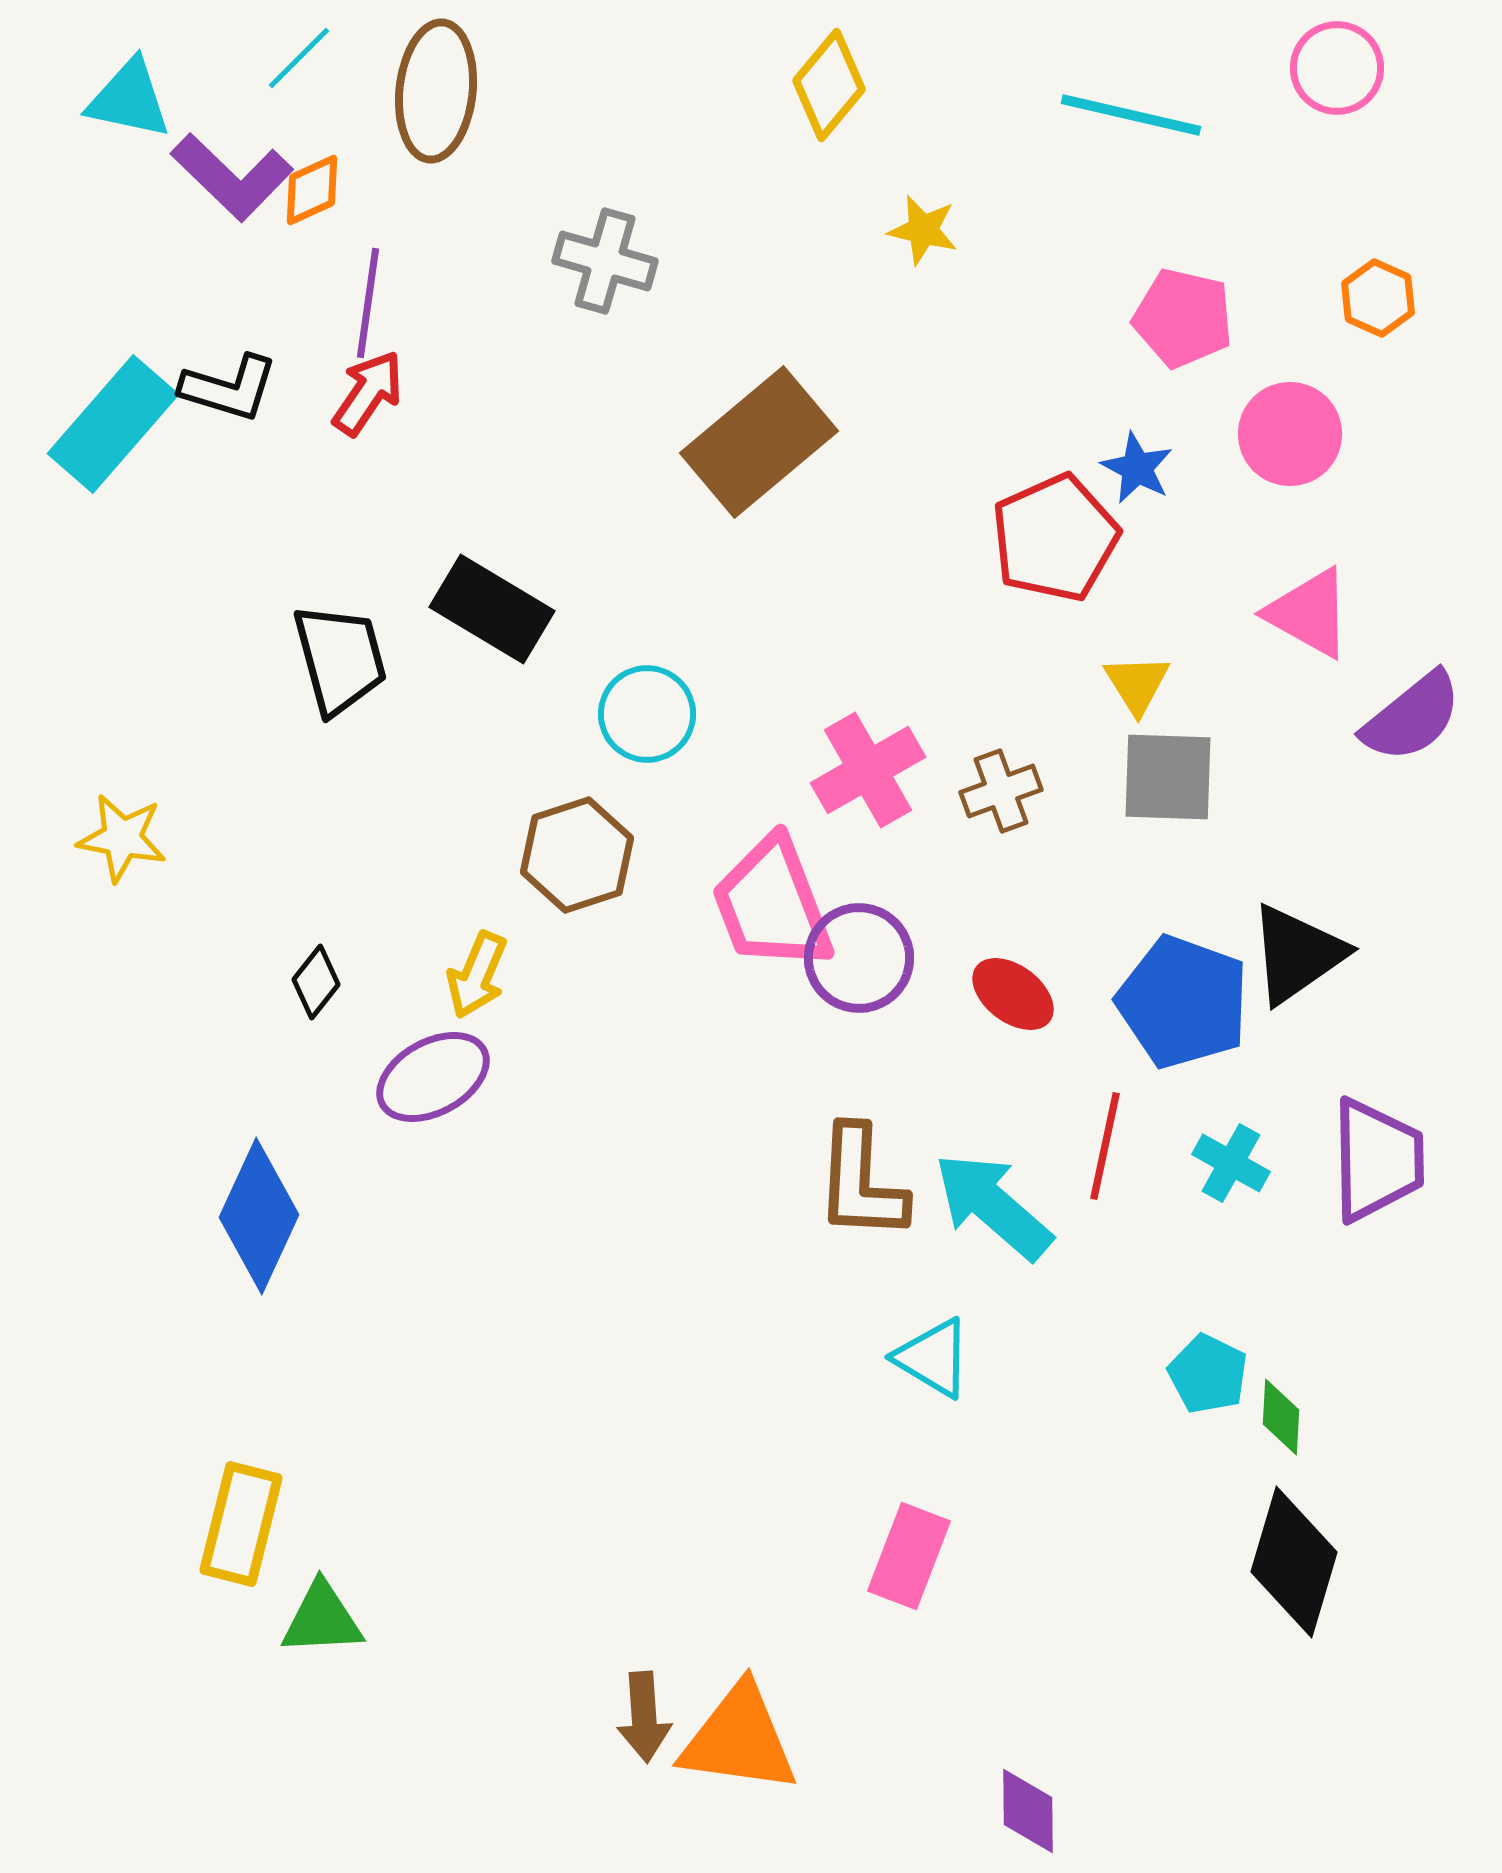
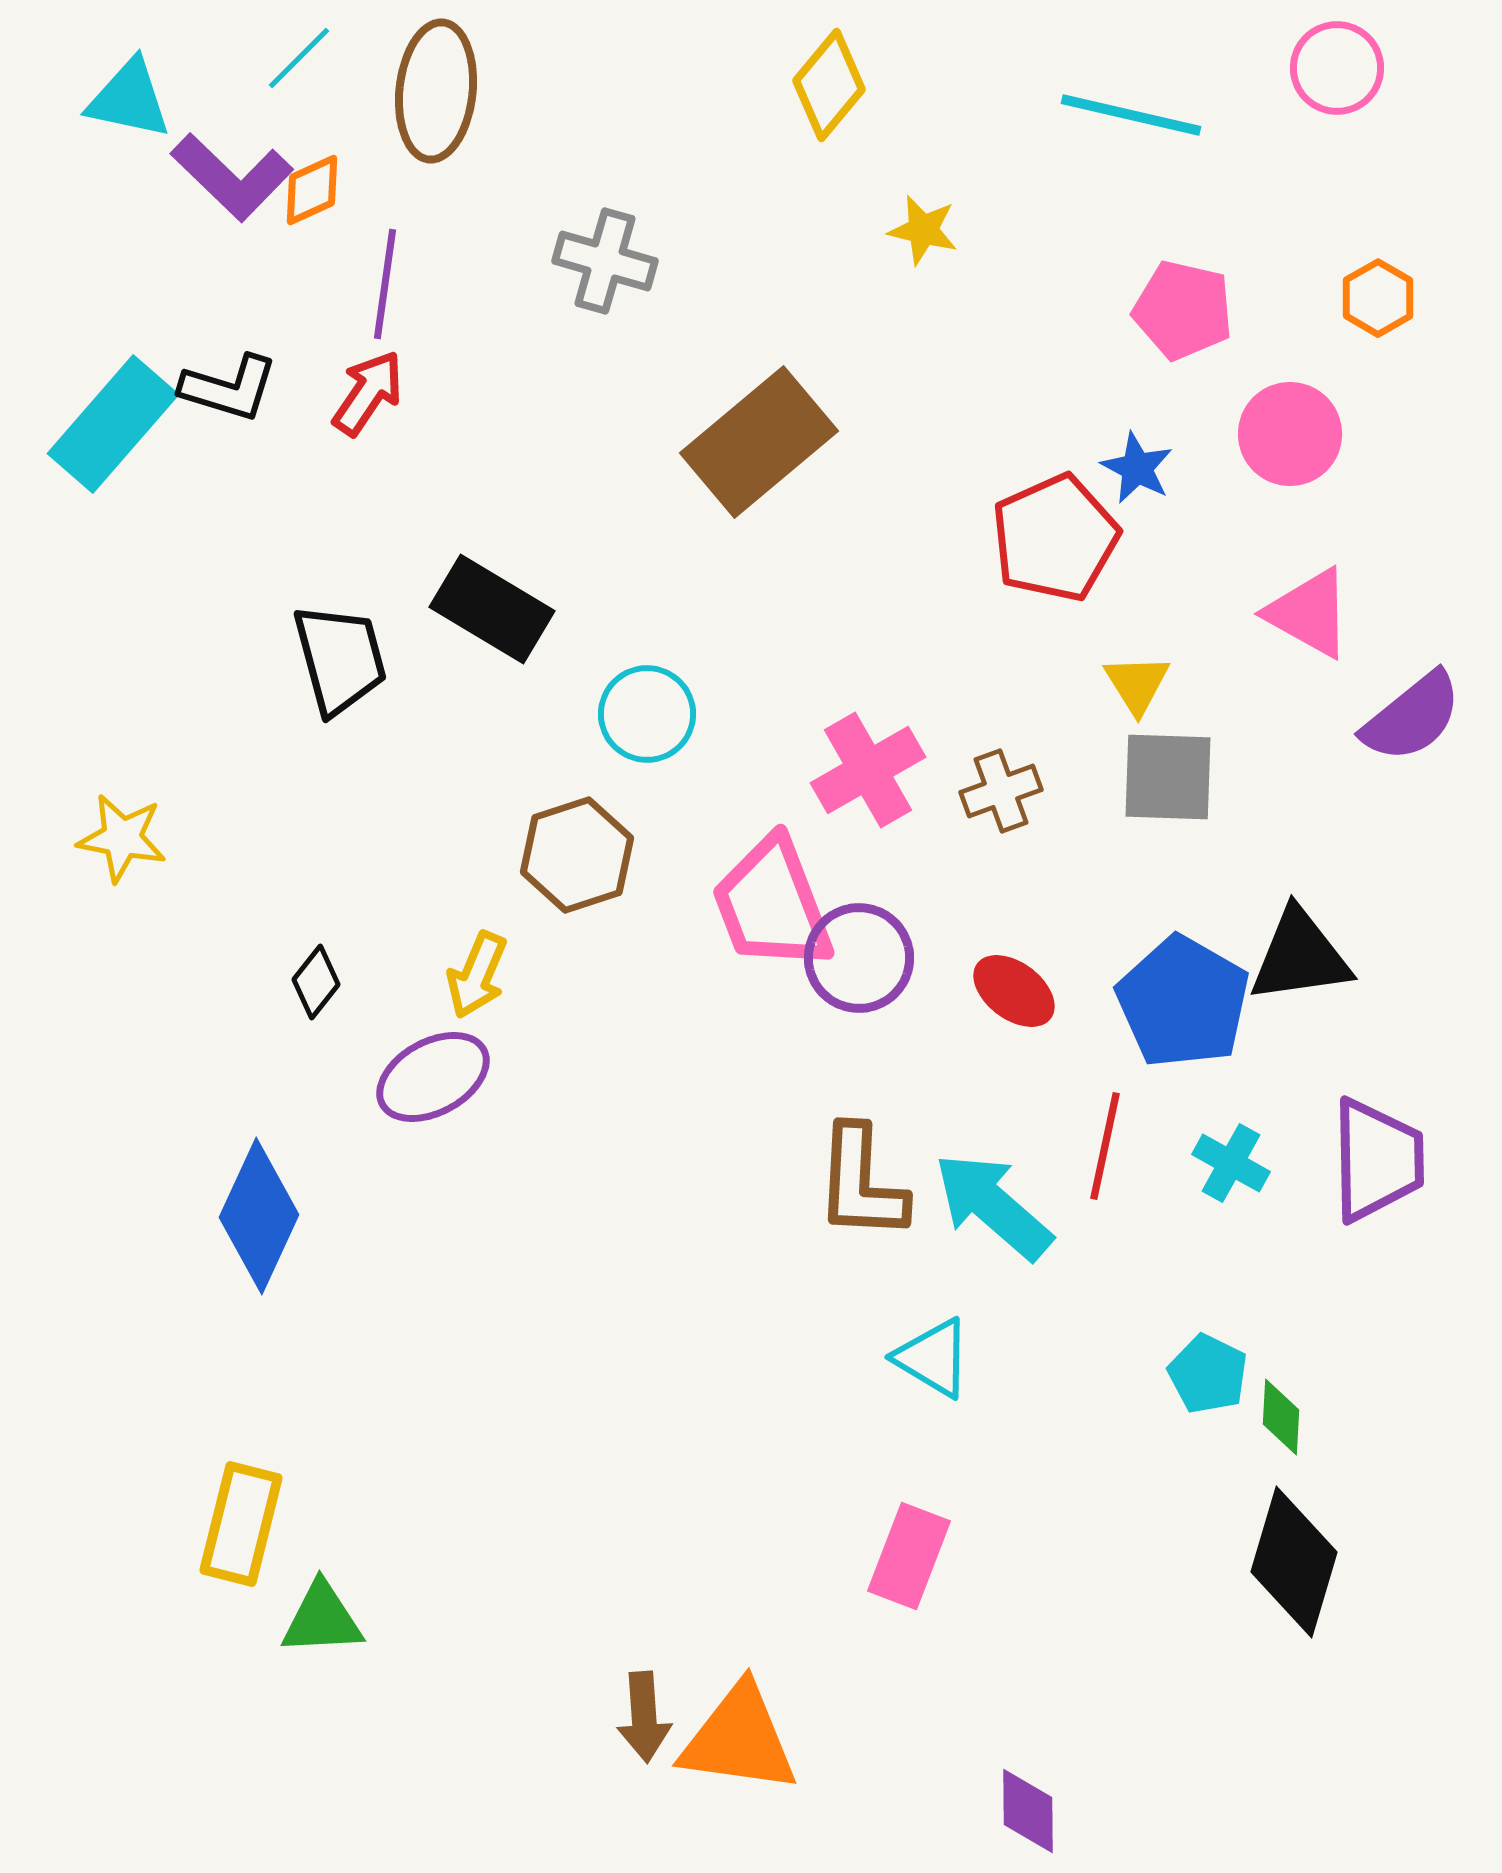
orange hexagon at (1378, 298): rotated 6 degrees clockwise
purple line at (368, 303): moved 17 px right, 19 px up
pink pentagon at (1183, 318): moved 8 px up
black triangle at (1297, 954): moved 3 px right, 2 px down; rotated 27 degrees clockwise
red ellipse at (1013, 994): moved 1 px right, 3 px up
blue pentagon at (1183, 1002): rotated 10 degrees clockwise
